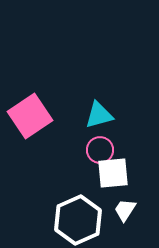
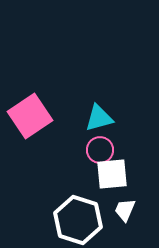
cyan triangle: moved 3 px down
white square: moved 1 px left, 1 px down
white trapezoid: rotated 10 degrees counterclockwise
white hexagon: rotated 18 degrees counterclockwise
